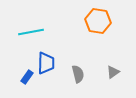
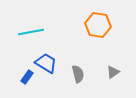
orange hexagon: moved 4 px down
blue trapezoid: rotated 60 degrees counterclockwise
